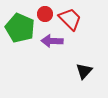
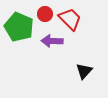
green pentagon: moved 1 px left, 1 px up
